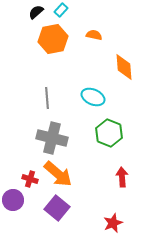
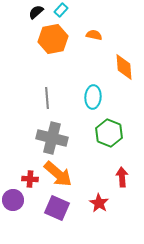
cyan ellipse: rotated 70 degrees clockwise
red cross: rotated 14 degrees counterclockwise
purple square: rotated 15 degrees counterclockwise
red star: moved 14 px left, 20 px up; rotated 18 degrees counterclockwise
